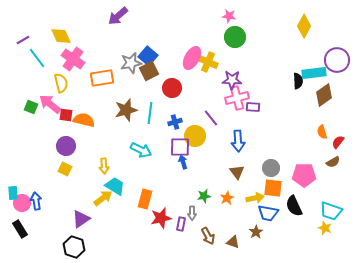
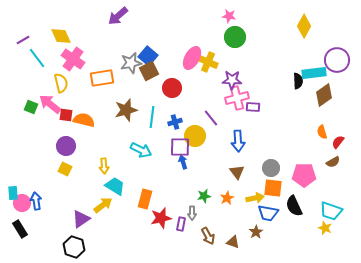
cyan line at (150, 113): moved 2 px right, 4 px down
yellow arrow at (103, 198): moved 7 px down
